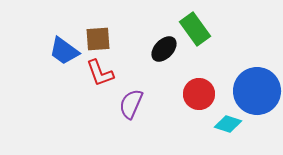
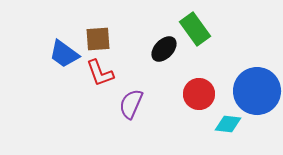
blue trapezoid: moved 3 px down
cyan diamond: rotated 12 degrees counterclockwise
